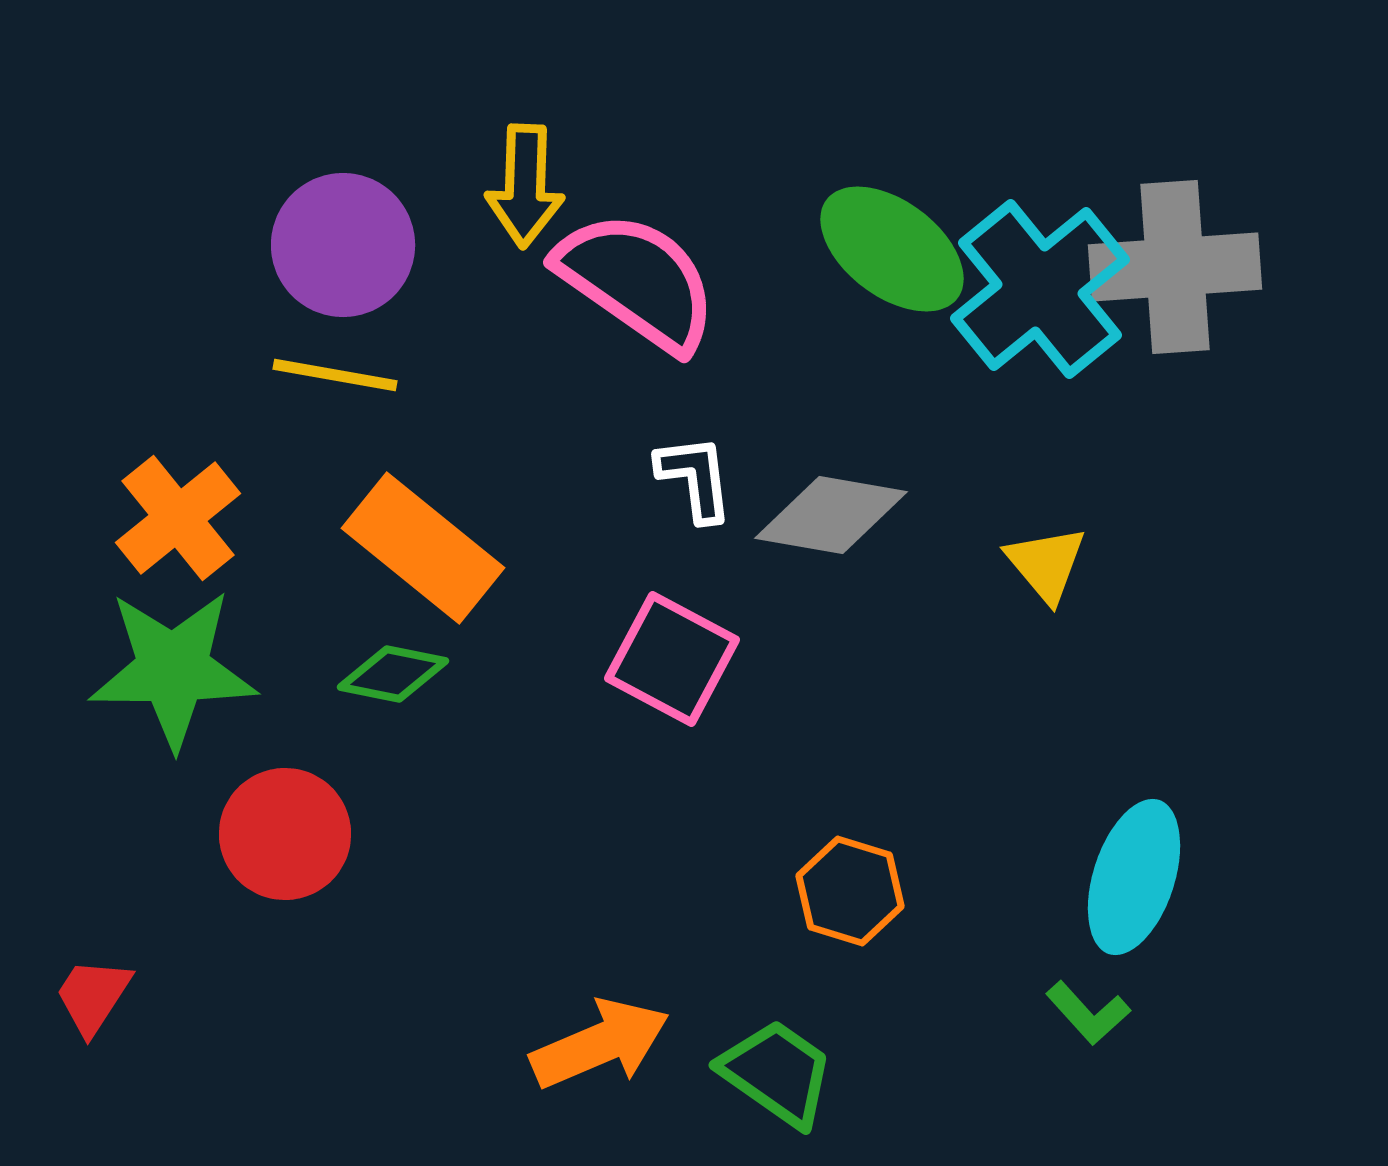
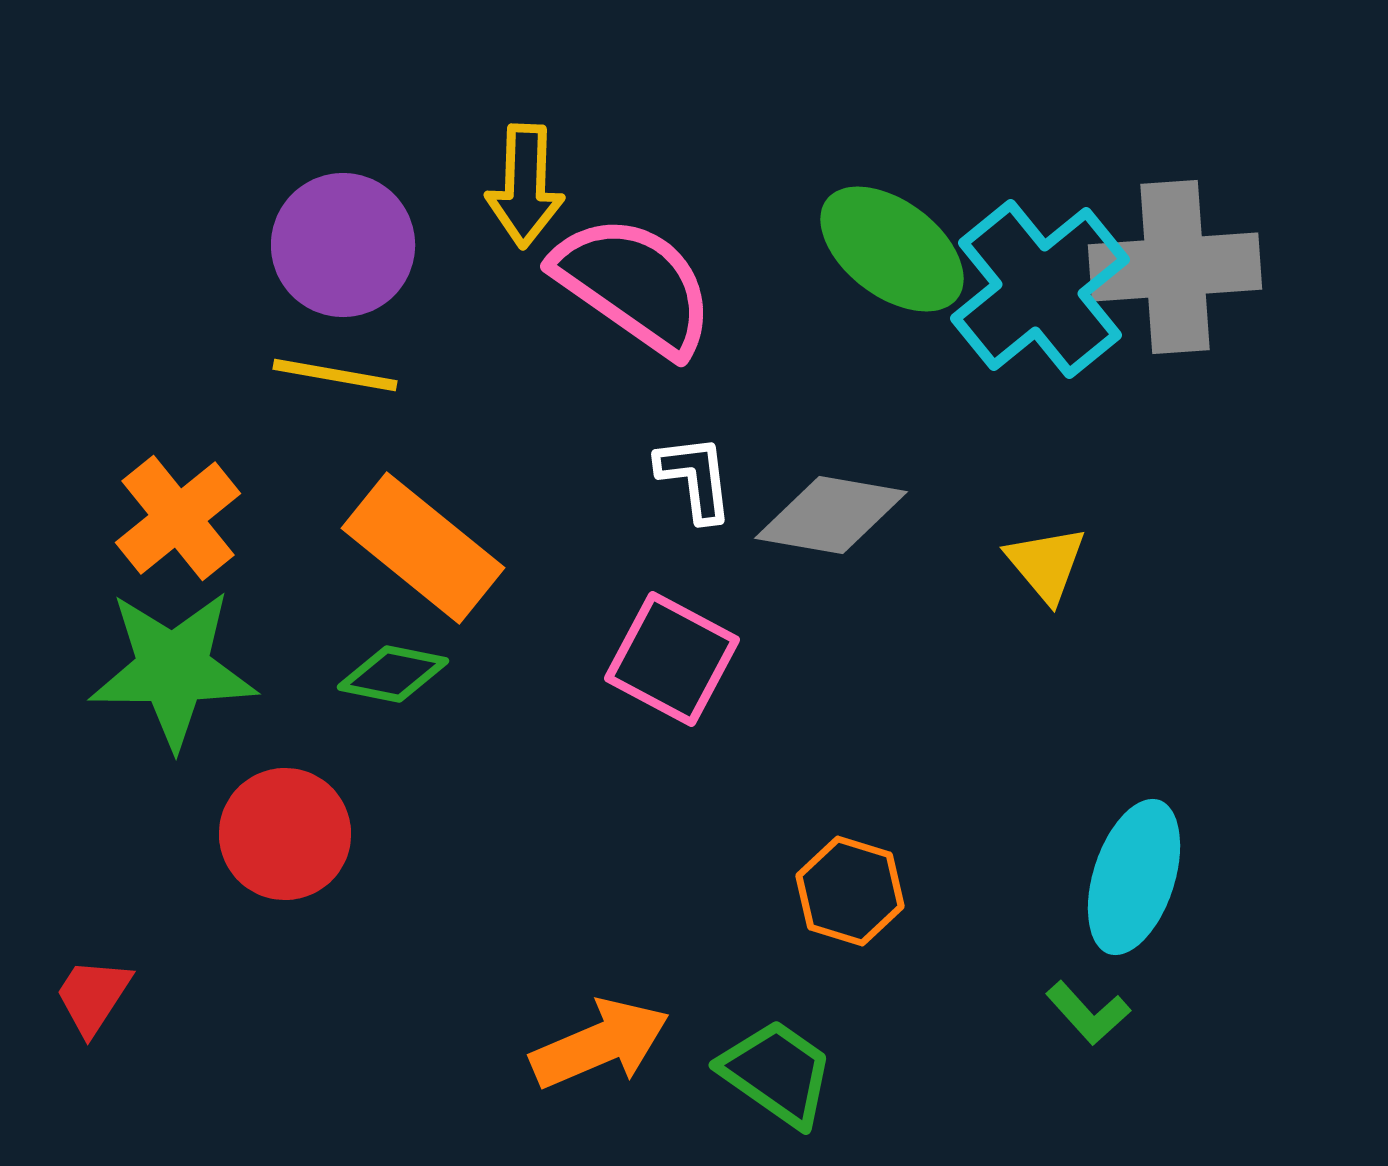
pink semicircle: moved 3 px left, 4 px down
